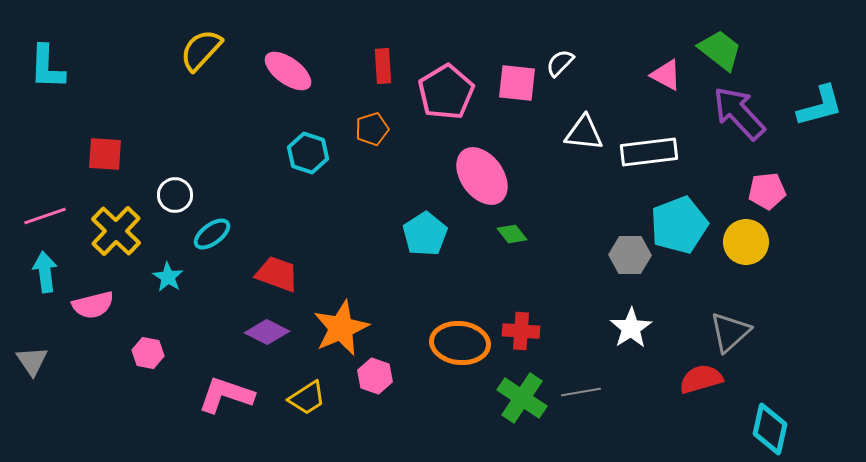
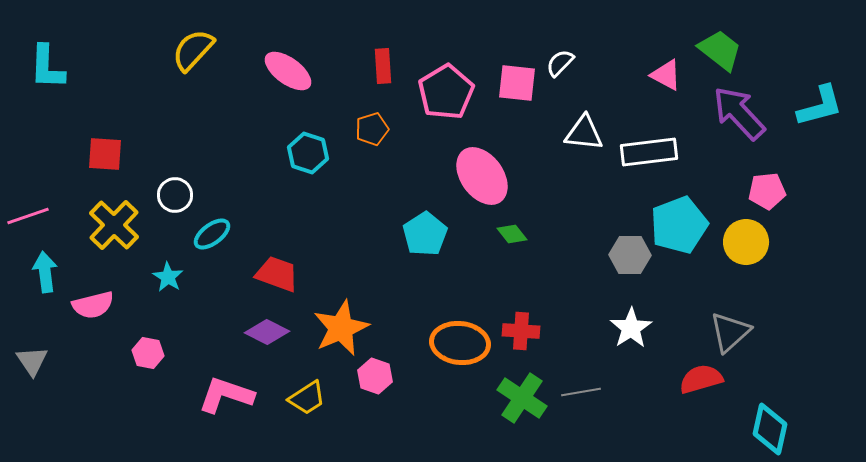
yellow semicircle at (201, 50): moved 8 px left
pink line at (45, 216): moved 17 px left
yellow cross at (116, 231): moved 2 px left, 6 px up
